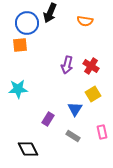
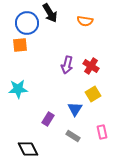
black arrow: rotated 54 degrees counterclockwise
